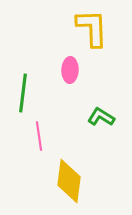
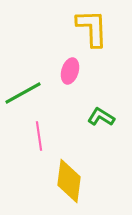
pink ellipse: moved 1 px down; rotated 15 degrees clockwise
green line: rotated 54 degrees clockwise
